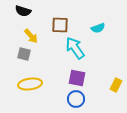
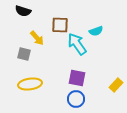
cyan semicircle: moved 2 px left, 3 px down
yellow arrow: moved 6 px right, 2 px down
cyan arrow: moved 2 px right, 4 px up
yellow rectangle: rotated 16 degrees clockwise
